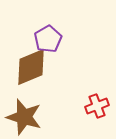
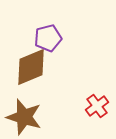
purple pentagon: moved 1 px up; rotated 16 degrees clockwise
red cross: rotated 15 degrees counterclockwise
